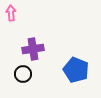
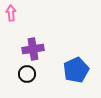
blue pentagon: rotated 25 degrees clockwise
black circle: moved 4 px right
